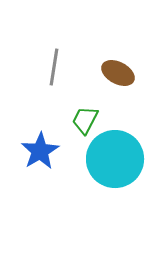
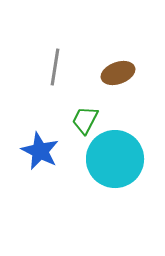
gray line: moved 1 px right
brown ellipse: rotated 48 degrees counterclockwise
blue star: rotated 15 degrees counterclockwise
